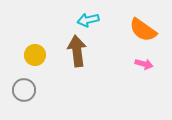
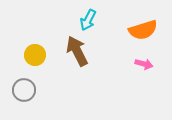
cyan arrow: rotated 50 degrees counterclockwise
orange semicircle: rotated 52 degrees counterclockwise
brown arrow: rotated 20 degrees counterclockwise
